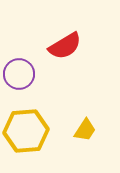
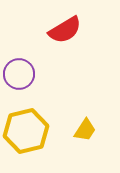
red semicircle: moved 16 px up
yellow hexagon: rotated 9 degrees counterclockwise
